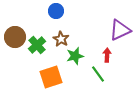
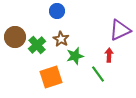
blue circle: moved 1 px right
red arrow: moved 2 px right
